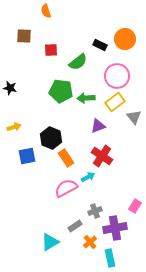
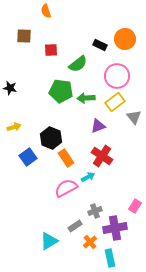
green semicircle: moved 2 px down
blue square: moved 1 px right, 1 px down; rotated 24 degrees counterclockwise
cyan triangle: moved 1 px left, 1 px up
